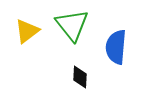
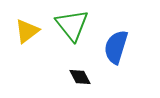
blue semicircle: rotated 12 degrees clockwise
black diamond: rotated 30 degrees counterclockwise
